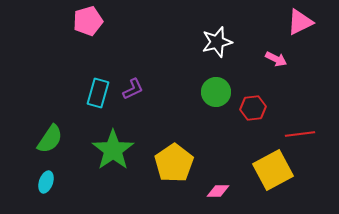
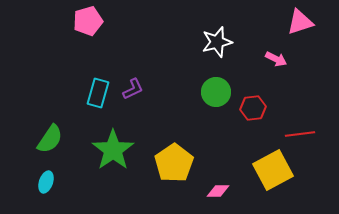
pink triangle: rotated 8 degrees clockwise
